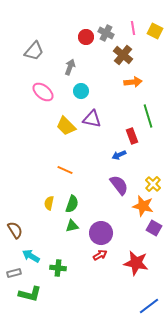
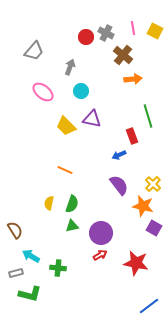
orange arrow: moved 3 px up
gray rectangle: moved 2 px right
